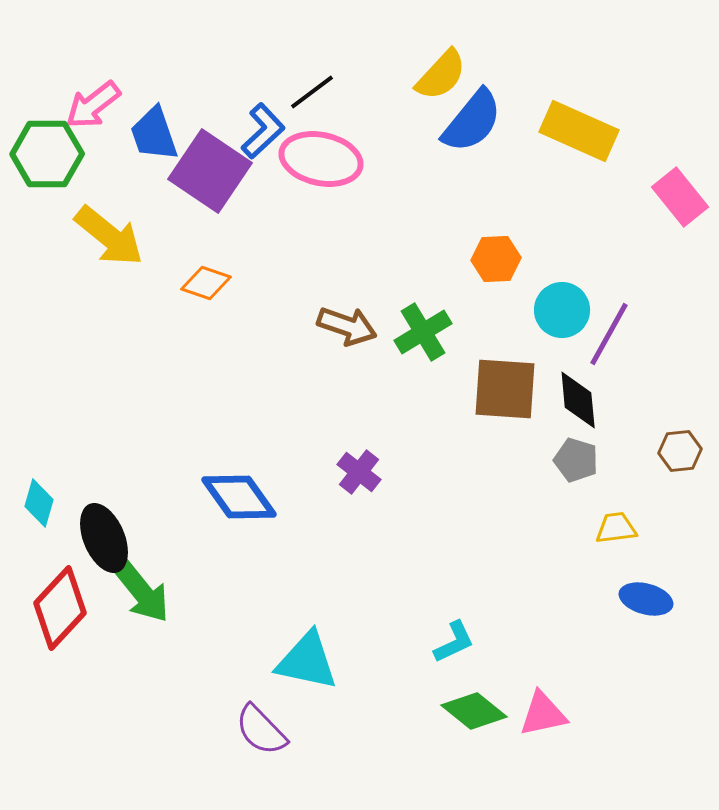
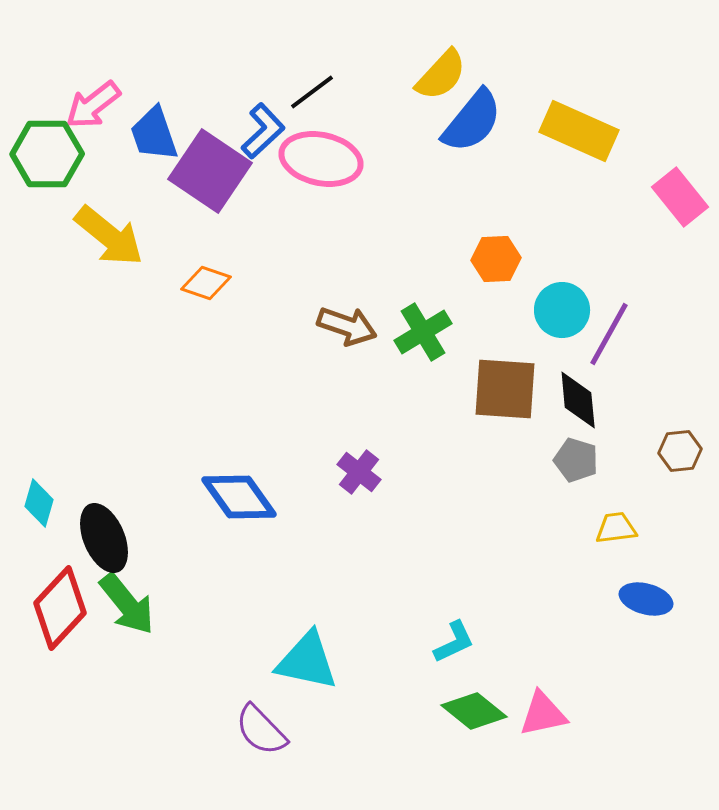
green arrow: moved 15 px left, 12 px down
